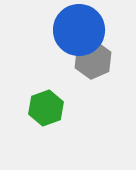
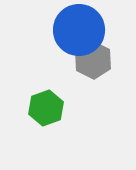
gray hexagon: rotated 9 degrees counterclockwise
